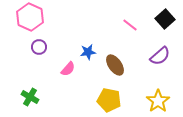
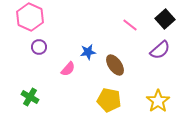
purple semicircle: moved 6 px up
